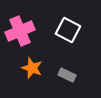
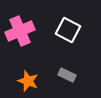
orange star: moved 4 px left, 13 px down
